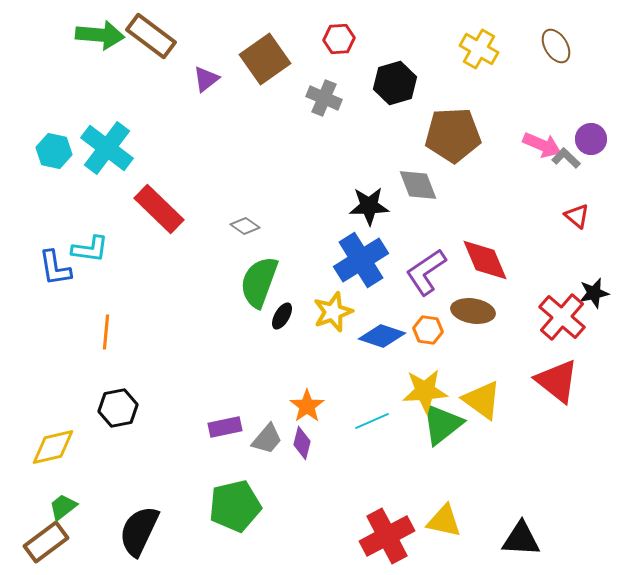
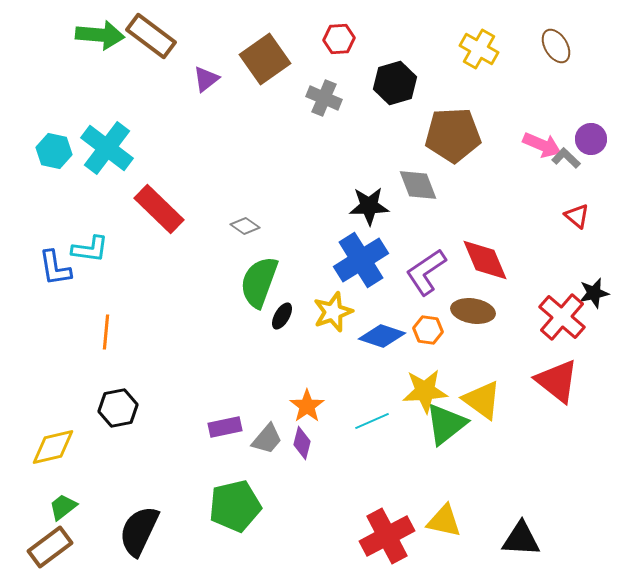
green triangle at (442, 424): moved 4 px right
brown rectangle at (46, 542): moved 4 px right, 5 px down
